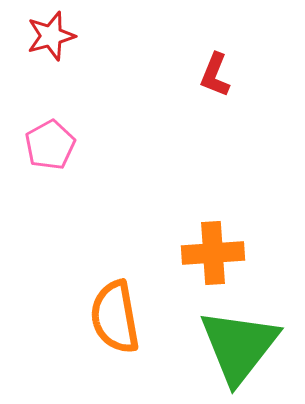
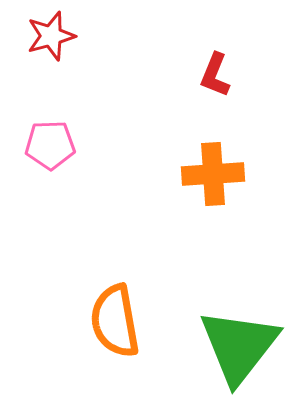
pink pentagon: rotated 27 degrees clockwise
orange cross: moved 79 px up
orange semicircle: moved 4 px down
